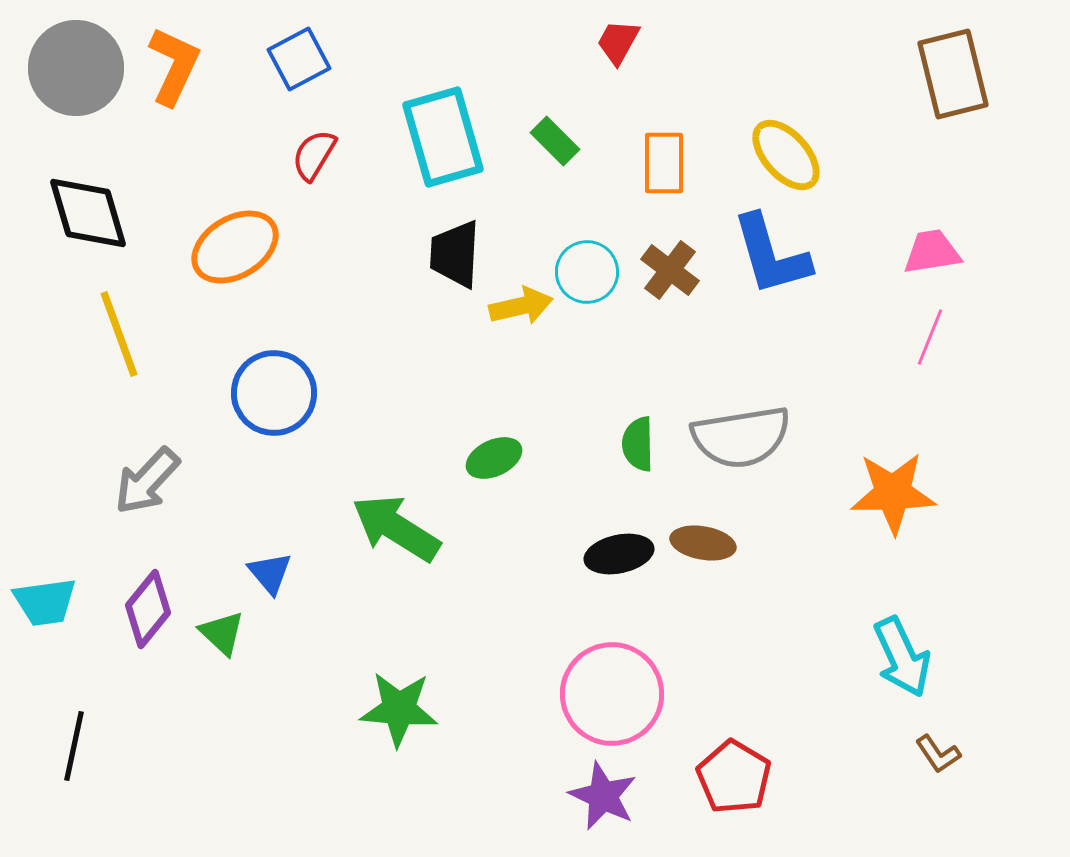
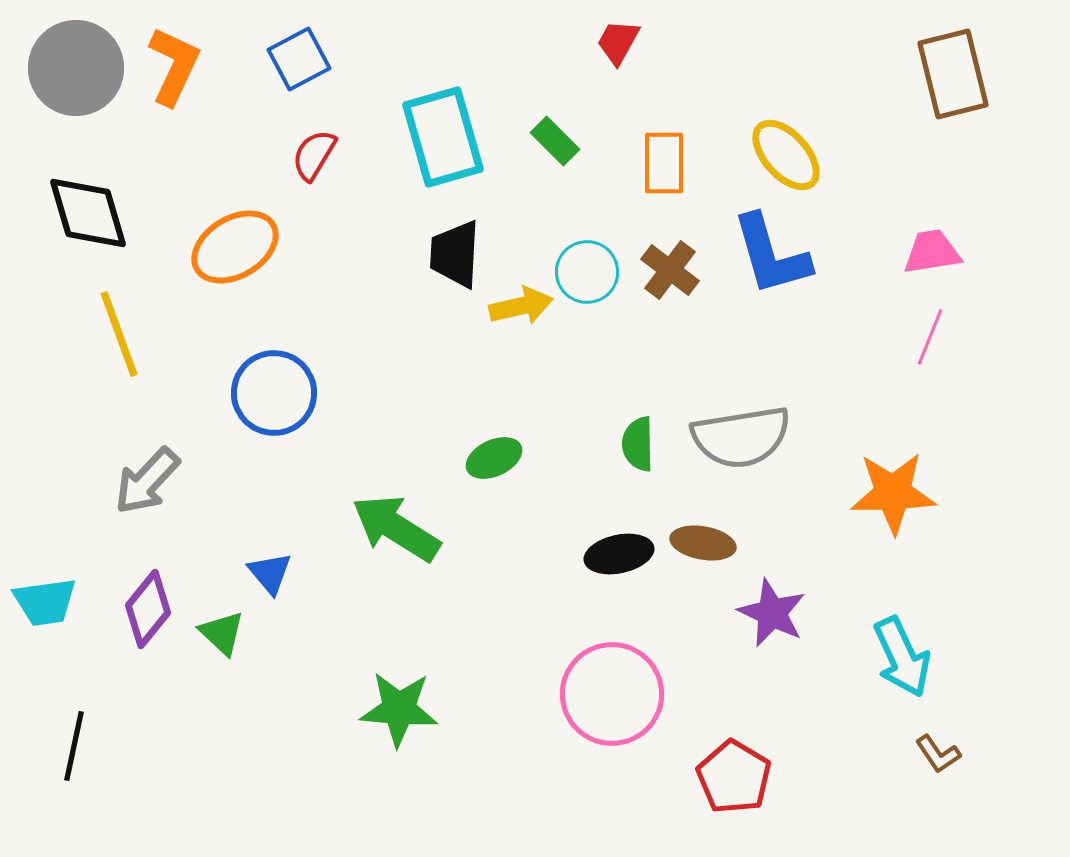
purple star: moved 169 px right, 183 px up
